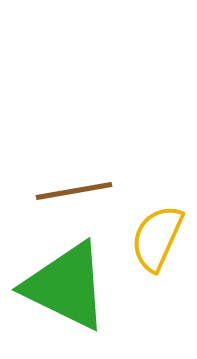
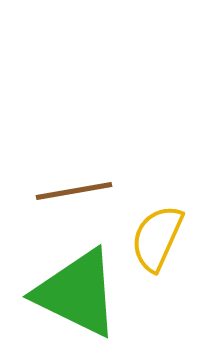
green triangle: moved 11 px right, 7 px down
